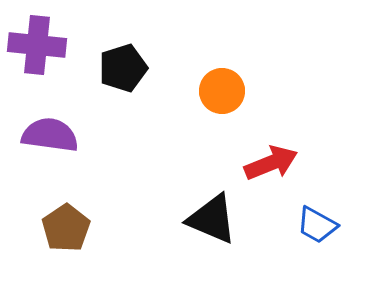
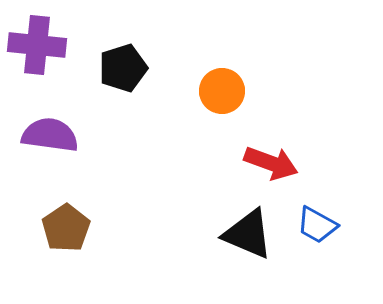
red arrow: rotated 42 degrees clockwise
black triangle: moved 36 px right, 15 px down
